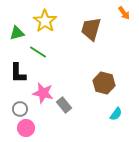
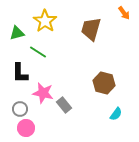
black L-shape: moved 2 px right
